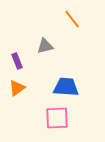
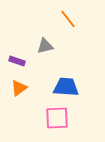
orange line: moved 4 px left
purple rectangle: rotated 49 degrees counterclockwise
orange triangle: moved 2 px right
